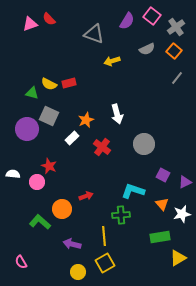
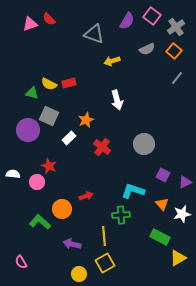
white arrow: moved 14 px up
purple circle: moved 1 px right, 1 px down
white rectangle: moved 3 px left
green rectangle: rotated 36 degrees clockwise
yellow circle: moved 1 px right, 2 px down
